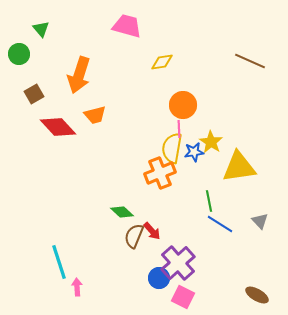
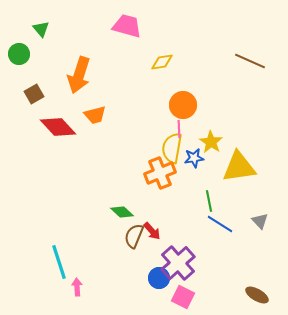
blue star: moved 6 px down
